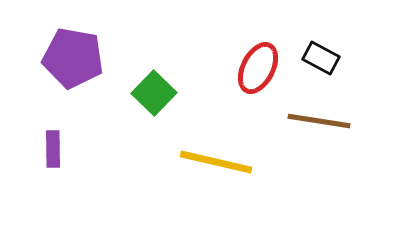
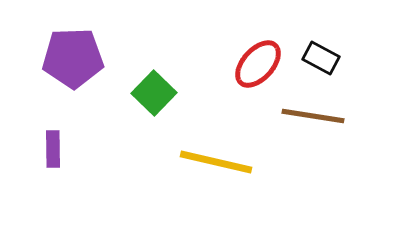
purple pentagon: rotated 12 degrees counterclockwise
red ellipse: moved 4 px up; rotated 15 degrees clockwise
brown line: moved 6 px left, 5 px up
